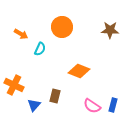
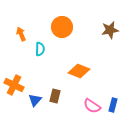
brown star: rotated 12 degrees counterclockwise
orange arrow: rotated 144 degrees counterclockwise
cyan semicircle: rotated 24 degrees counterclockwise
blue triangle: moved 1 px right, 5 px up
